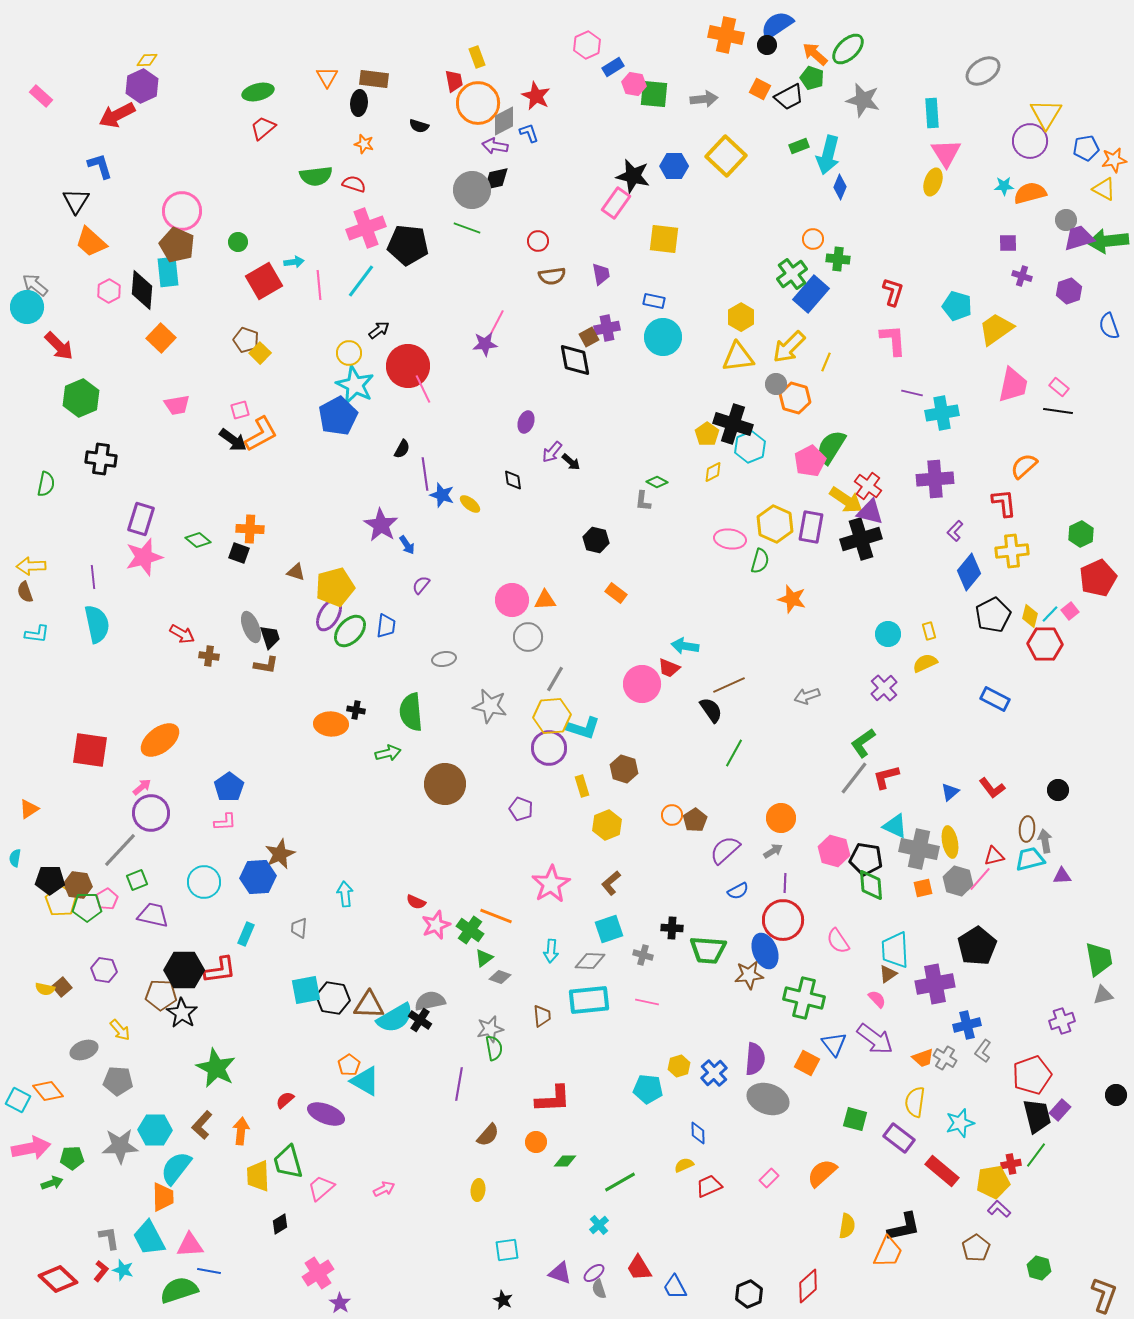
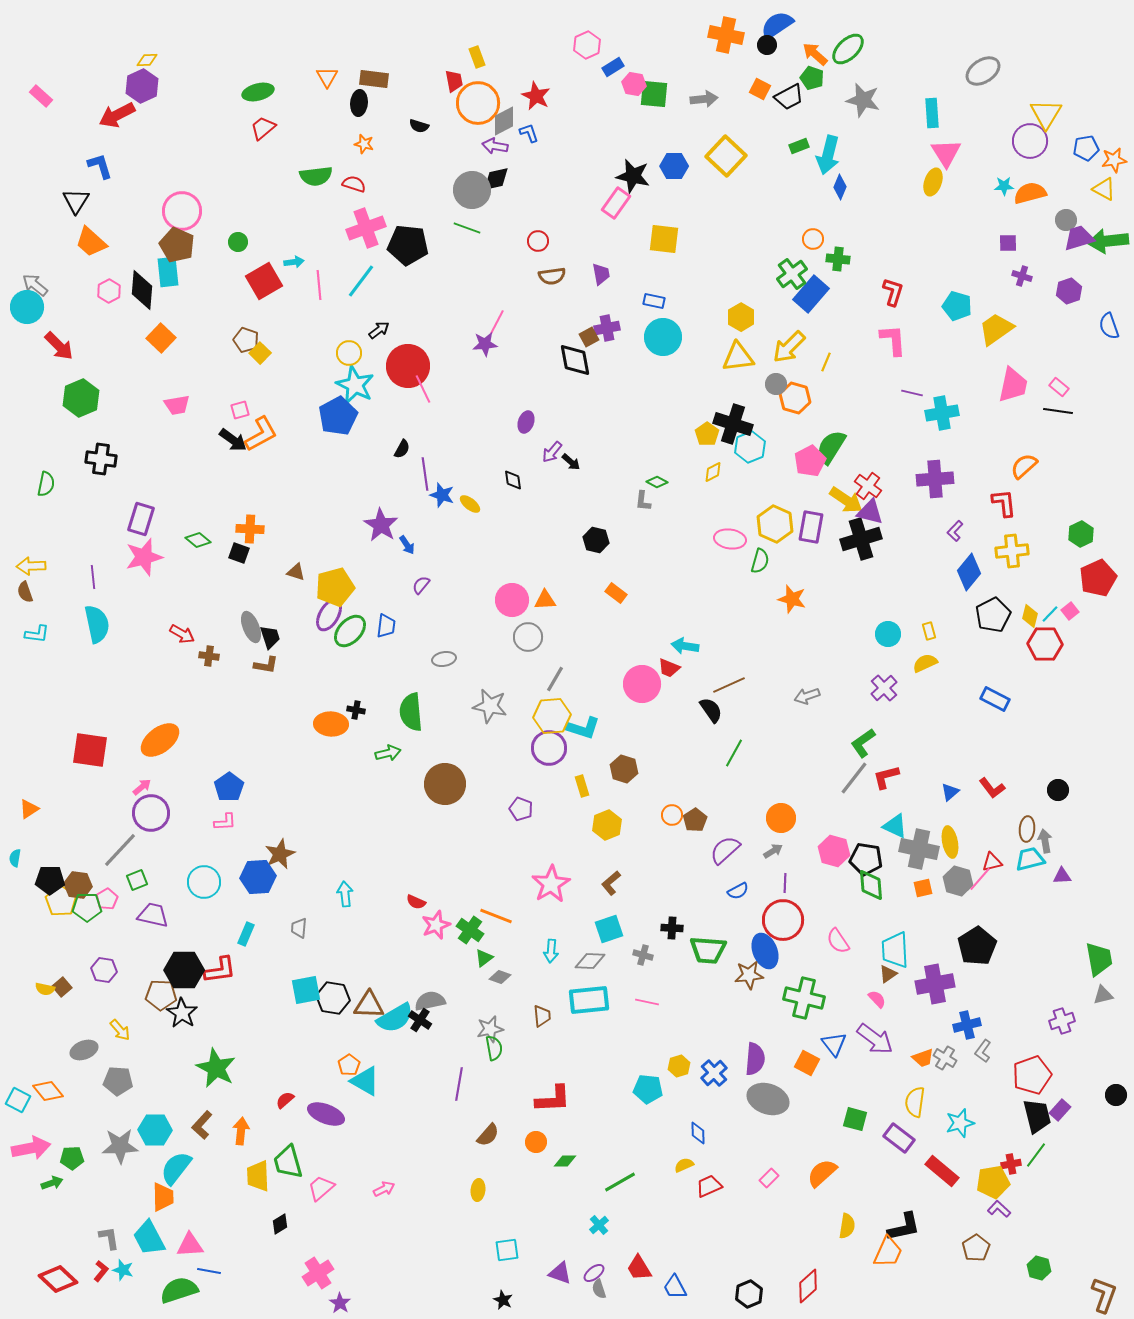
red triangle at (994, 856): moved 2 px left, 6 px down
